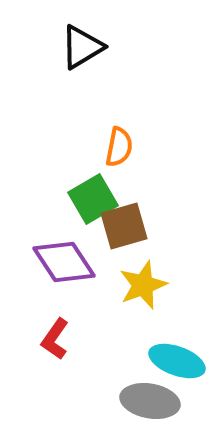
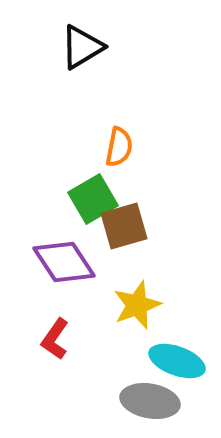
yellow star: moved 6 px left, 20 px down
